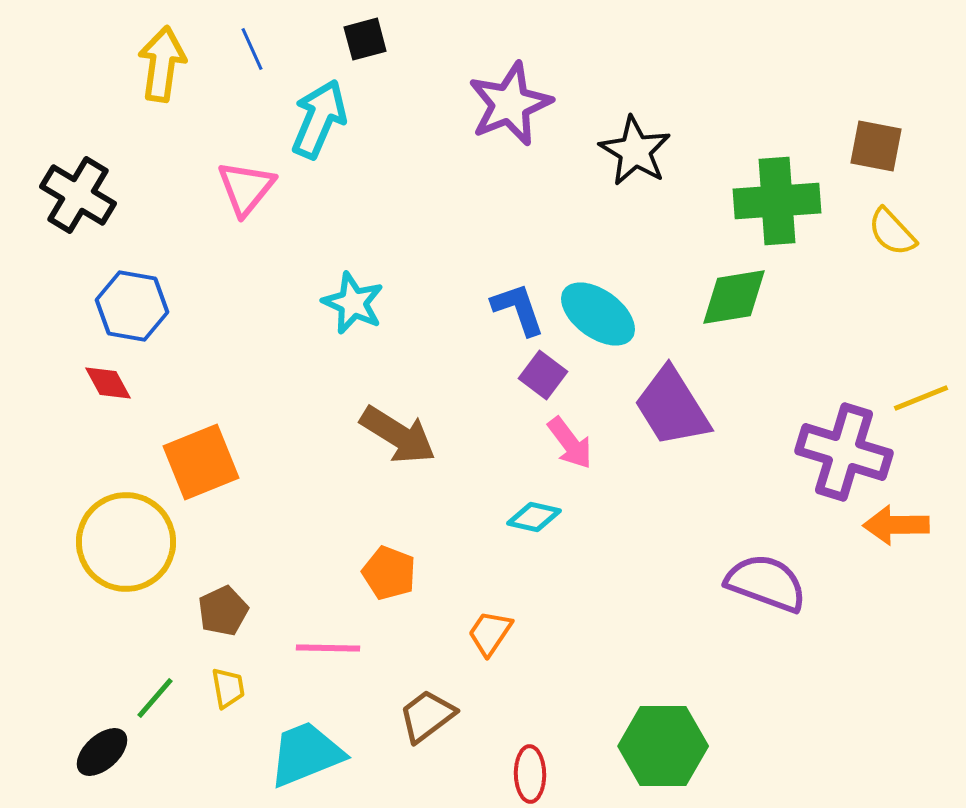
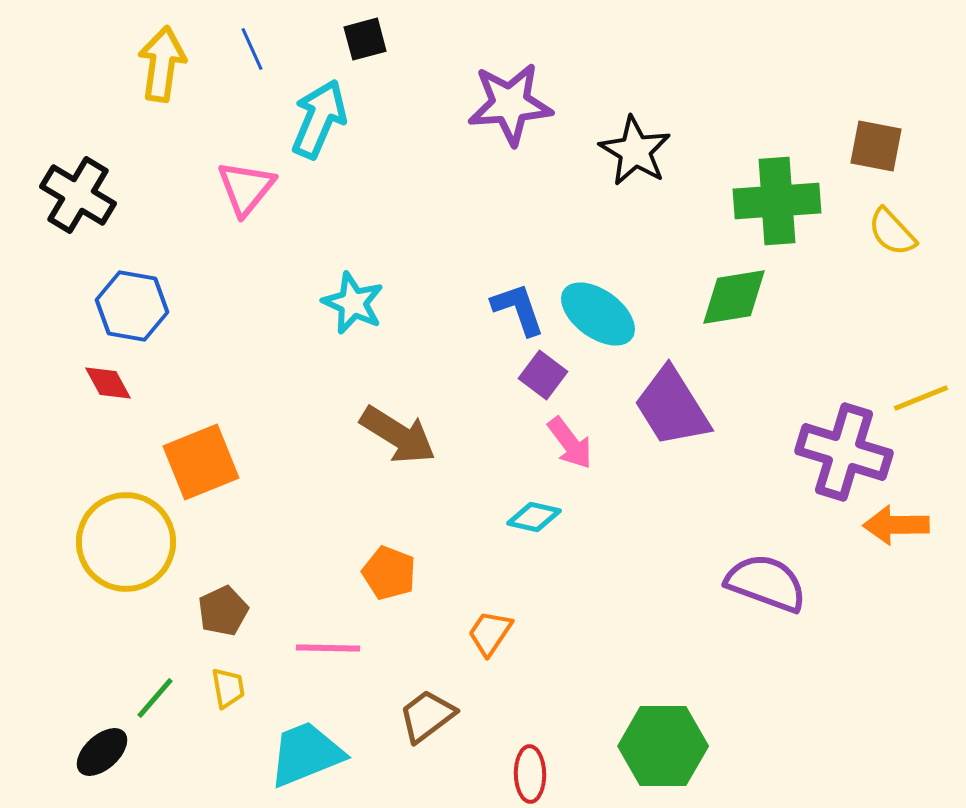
purple star: rotated 18 degrees clockwise
